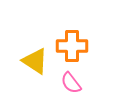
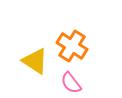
orange cross: rotated 32 degrees clockwise
